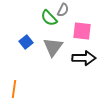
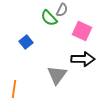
gray semicircle: moved 1 px left
pink square: rotated 18 degrees clockwise
gray triangle: moved 4 px right, 28 px down
black arrow: moved 1 px left, 1 px down
